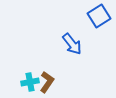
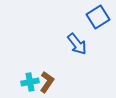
blue square: moved 1 px left, 1 px down
blue arrow: moved 5 px right
